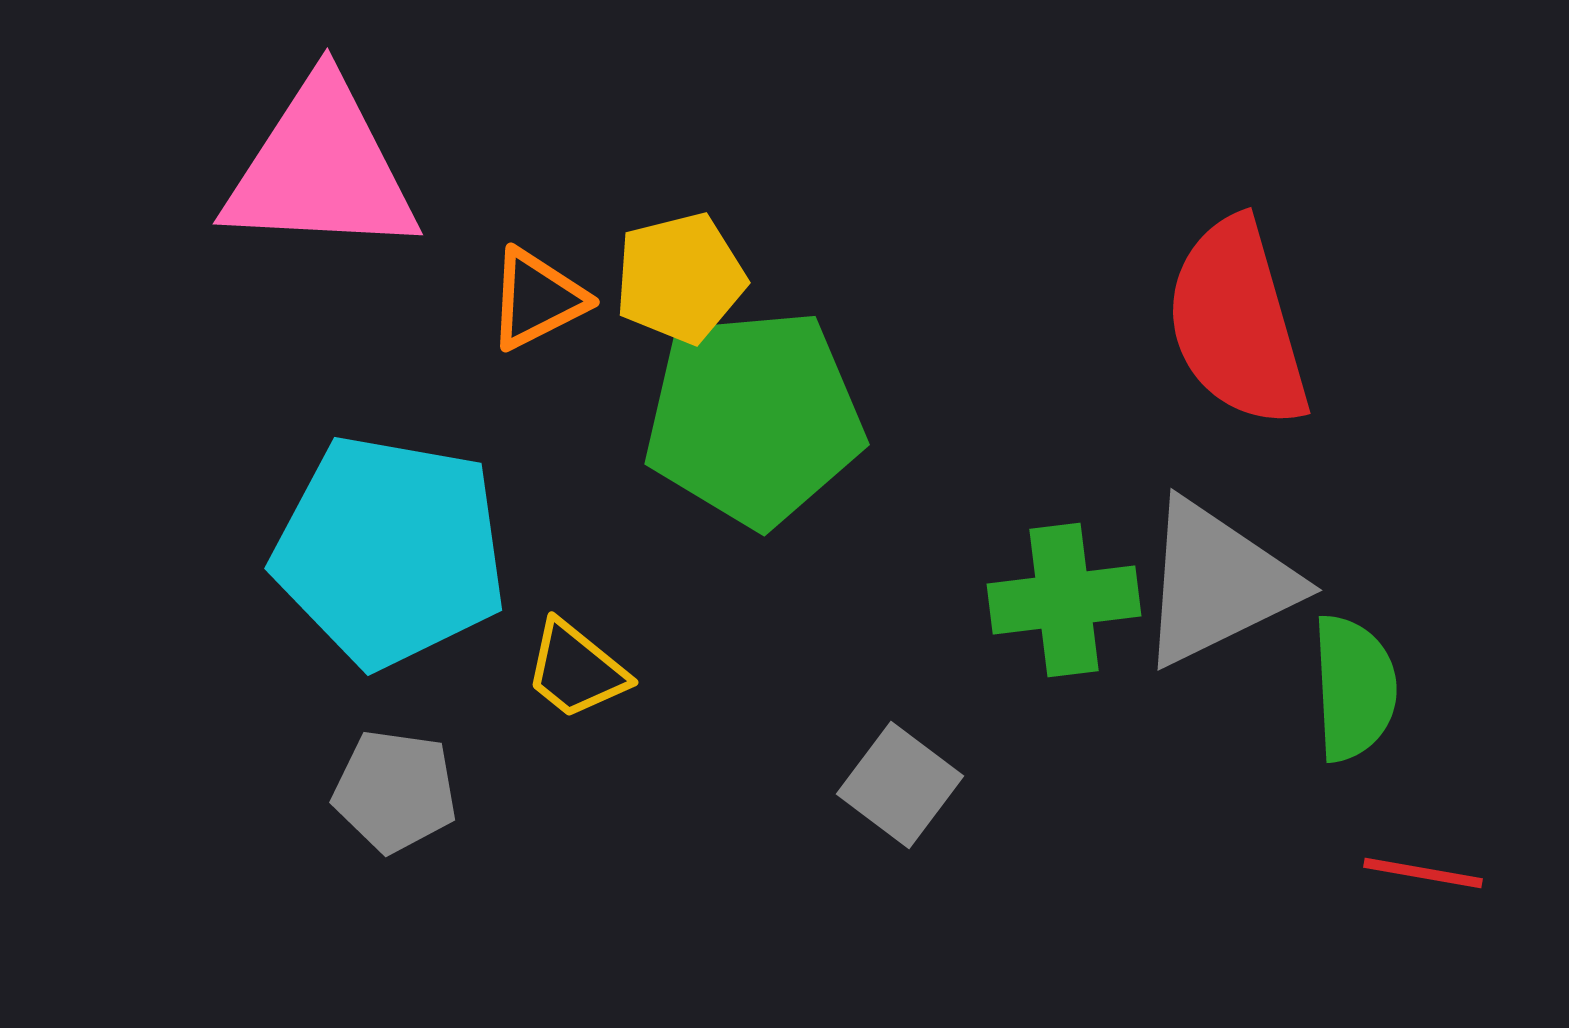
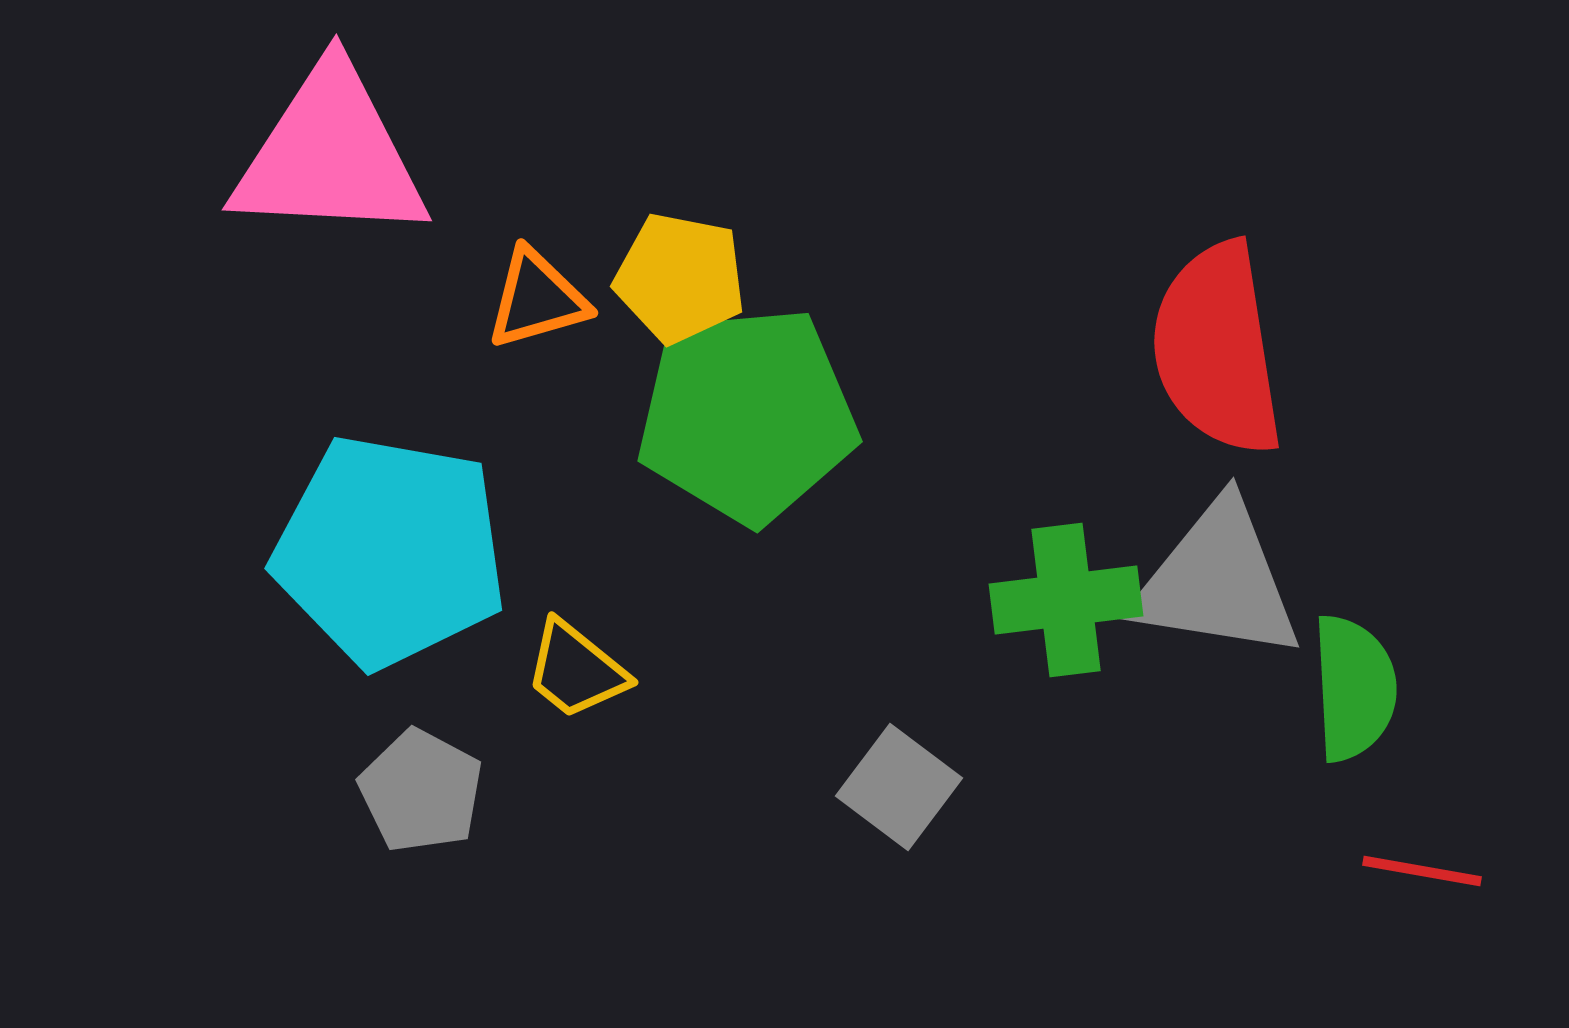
pink triangle: moved 9 px right, 14 px up
yellow pentagon: rotated 25 degrees clockwise
orange triangle: rotated 11 degrees clockwise
red semicircle: moved 20 px left, 26 px down; rotated 7 degrees clockwise
green pentagon: moved 7 px left, 3 px up
gray triangle: moved 2 px up; rotated 35 degrees clockwise
green cross: moved 2 px right
gray square: moved 1 px left, 2 px down
gray pentagon: moved 26 px right; rotated 20 degrees clockwise
red line: moved 1 px left, 2 px up
